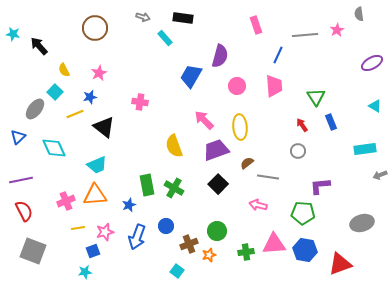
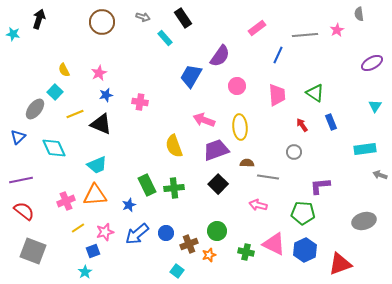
black rectangle at (183, 18): rotated 48 degrees clockwise
pink rectangle at (256, 25): moved 1 px right, 3 px down; rotated 72 degrees clockwise
brown circle at (95, 28): moved 7 px right, 6 px up
black arrow at (39, 46): moved 27 px up; rotated 60 degrees clockwise
purple semicircle at (220, 56): rotated 20 degrees clockwise
pink trapezoid at (274, 86): moved 3 px right, 9 px down
blue star at (90, 97): moved 16 px right, 2 px up
green triangle at (316, 97): moved 1 px left, 4 px up; rotated 24 degrees counterclockwise
cyan triangle at (375, 106): rotated 32 degrees clockwise
pink arrow at (204, 120): rotated 25 degrees counterclockwise
black triangle at (104, 127): moved 3 px left, 3 px up; rotated 15 degrees counterclockwise
gray circle at (298, 151): moved 4 px left, 1 px down
brown semicircle at (247, 163): rotated 40 degrees clockwise
gray arrow at (380, 175): rotated 40 degrees clockwise
green rectangle at (147, 185): rotated 15 degrees counterclockwise
green cross at (174, 188): rotated 36 degrees counterclockwise
red semicircle at (24, 211): rotated 25 degrees counterclockwise
gray ellipse at (362, 223): moved 2 px right, 2 px up
blue circle at (166, 226): moved 7 px down
yellow line at (78, 228): rotated 24 degrees counterclockwise
blue arrow at (137, 237): moved 3 px up; rotated 30 degrees clockwise
pink triangle at (274, 244): rotated 30 degrees clockwise
blue hexagon at (305, 250): rotated 25 degrees clockwise
green cross at (246, 252): rotated 21 degrees clockwise
cyan star at (85, 272): rotated 24 degrees counterclockwise
